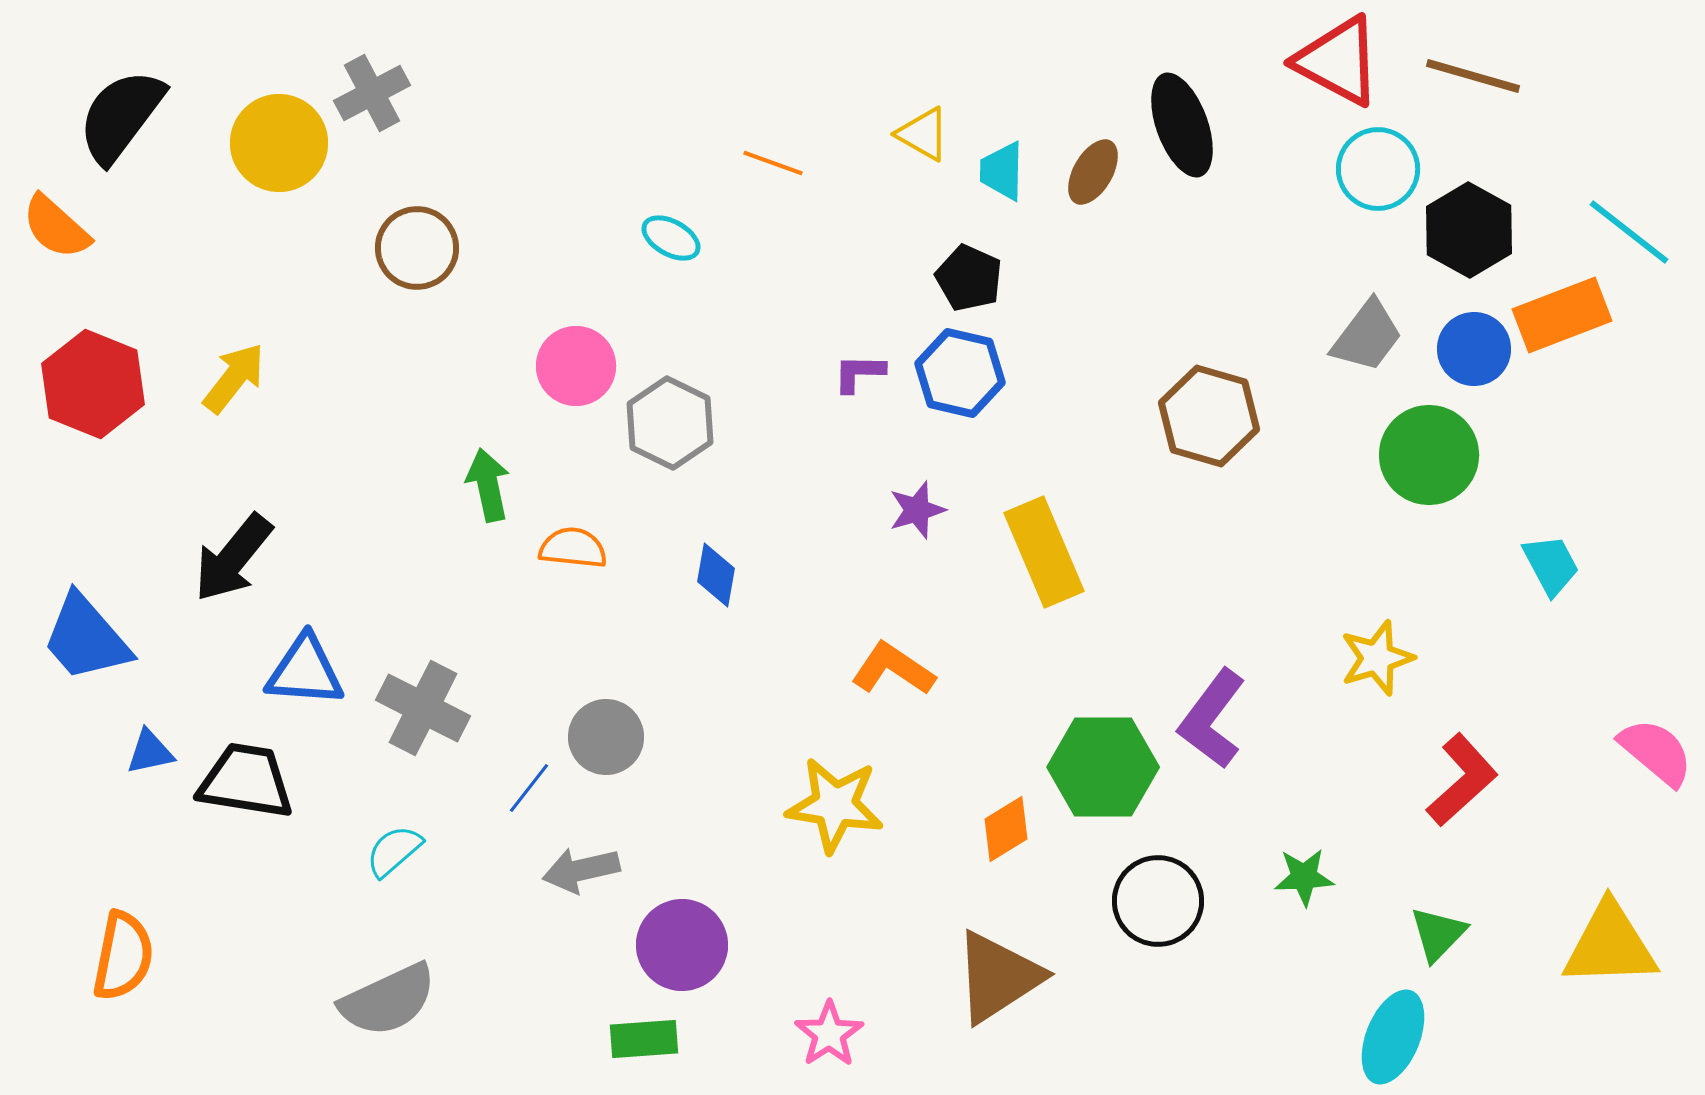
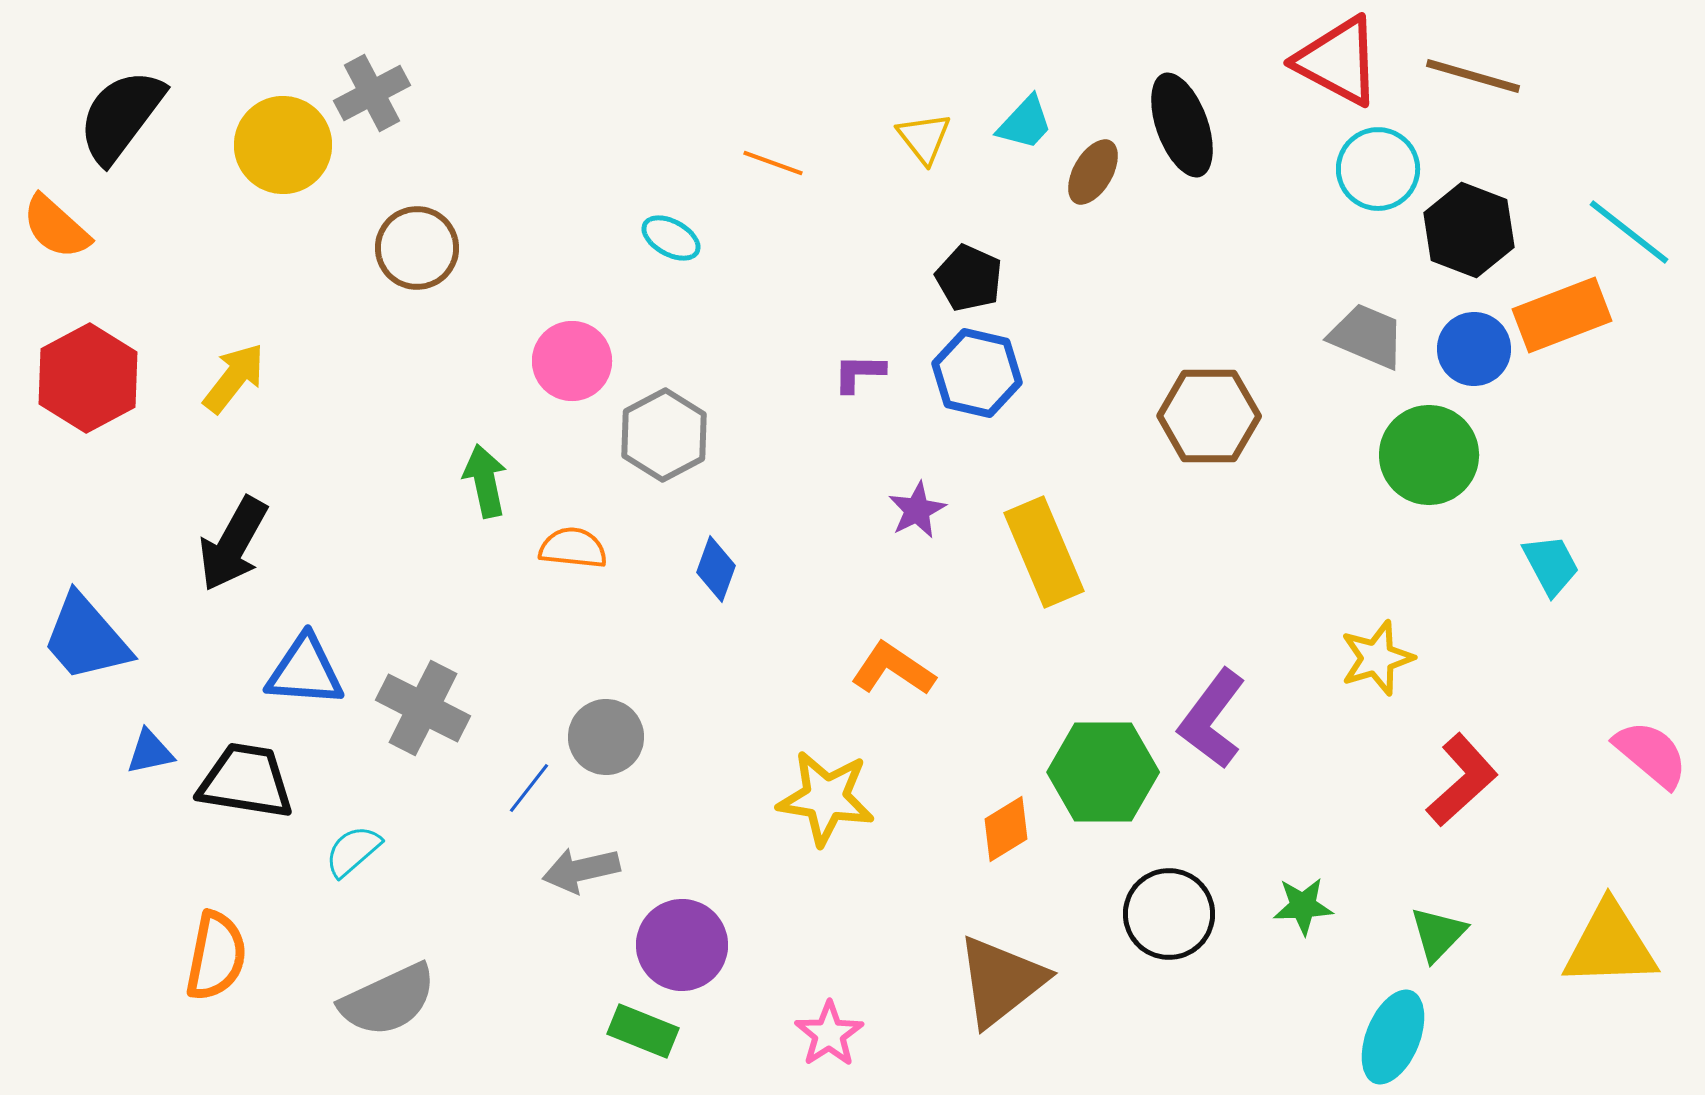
yellow triangle at (923, 134): moved 1 px right, 4 px down; rotated 22 degrees clockwise
yellow circle at (279, 143): moved 4 px right, 2 px down
cyan trapezoid at (1002, 171): moved 23 px right, 48 px up; rotated 138 degrees counterclockwise
black hexagon at (1469, 230): rotated 8 degrees counterclockwise
gray trapezoid at (1367, 336): rotated 104 degrees counterclockwise
pink circle at (576, 366): moved 4 px left, 5 px up
blue hexagon at (960, 373): moved 17 px right
red hexagon at (93, 384): moved 5 px left, 6 px up; rotated 10 degrees clockwise
brown hexagon at (1209, 416): rotated 16 degrees counterclockwise
gray hexagon at (670, 423): moved 6 px left, 12 px down; rotated 6 degrees clockwise
green arrow at (488, 485): moved 3 px left, 4 px up
purple star at (917, 510): rotated 10 degrees counterclockwise
black arrow at (233, 558): moved 14 px up; rotated 10 degrees counterclockwise
blue diamond at (716, 575): moved 6 px up; rotated 10 degrees clockwise
pink semicircle at (1656, 752): moved 5 px left, 2 px down
green hexagon at (1103, 767): moved 5 px down
yellow star at (835, 805): moved 9 px left, 7 px up
cyan semicircle at (394, 851): moved 41 px left
green star at (1304, 877): moved 1 px left, 29 px down
black circle at (1158, 901): moved 11 px right, 13 px down
orange semicircle at (123, 956): moved 93 px right
brown triangle at (998, 977): moved 3 px right, 4 px down; rotated 5 degrees counterclockwise
green rectangle at (644, 1039): moved 1 px left, 8 px up; rotated 26 degrees clockwise
